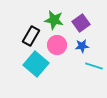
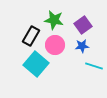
purple square: moved 2 px right, 2 px down
pink circle: moved 2 px left
